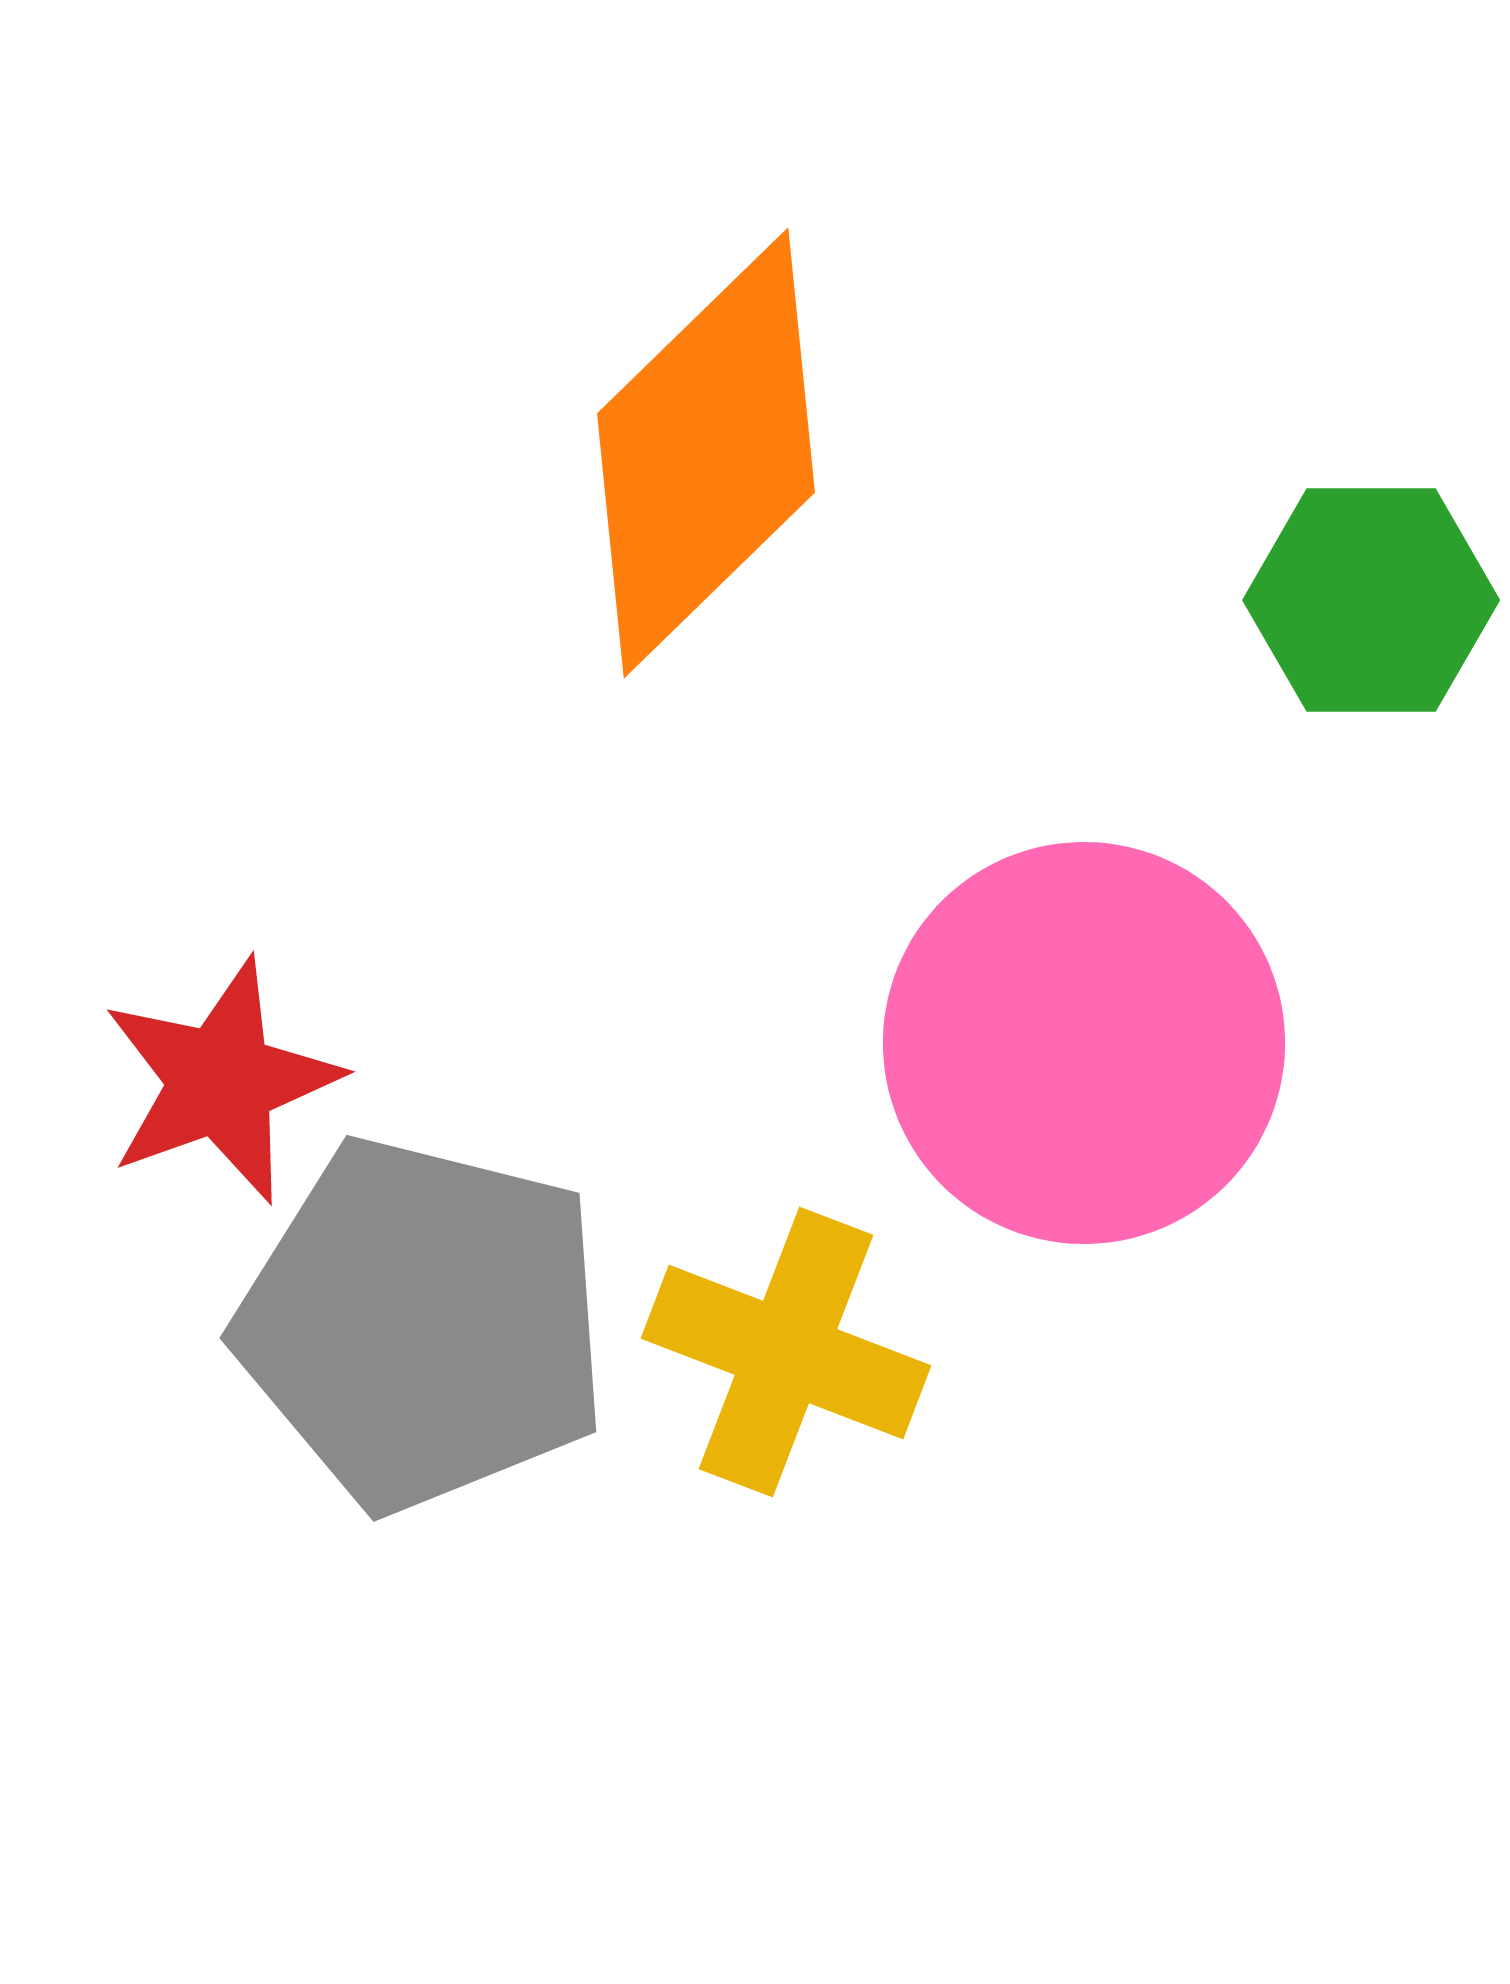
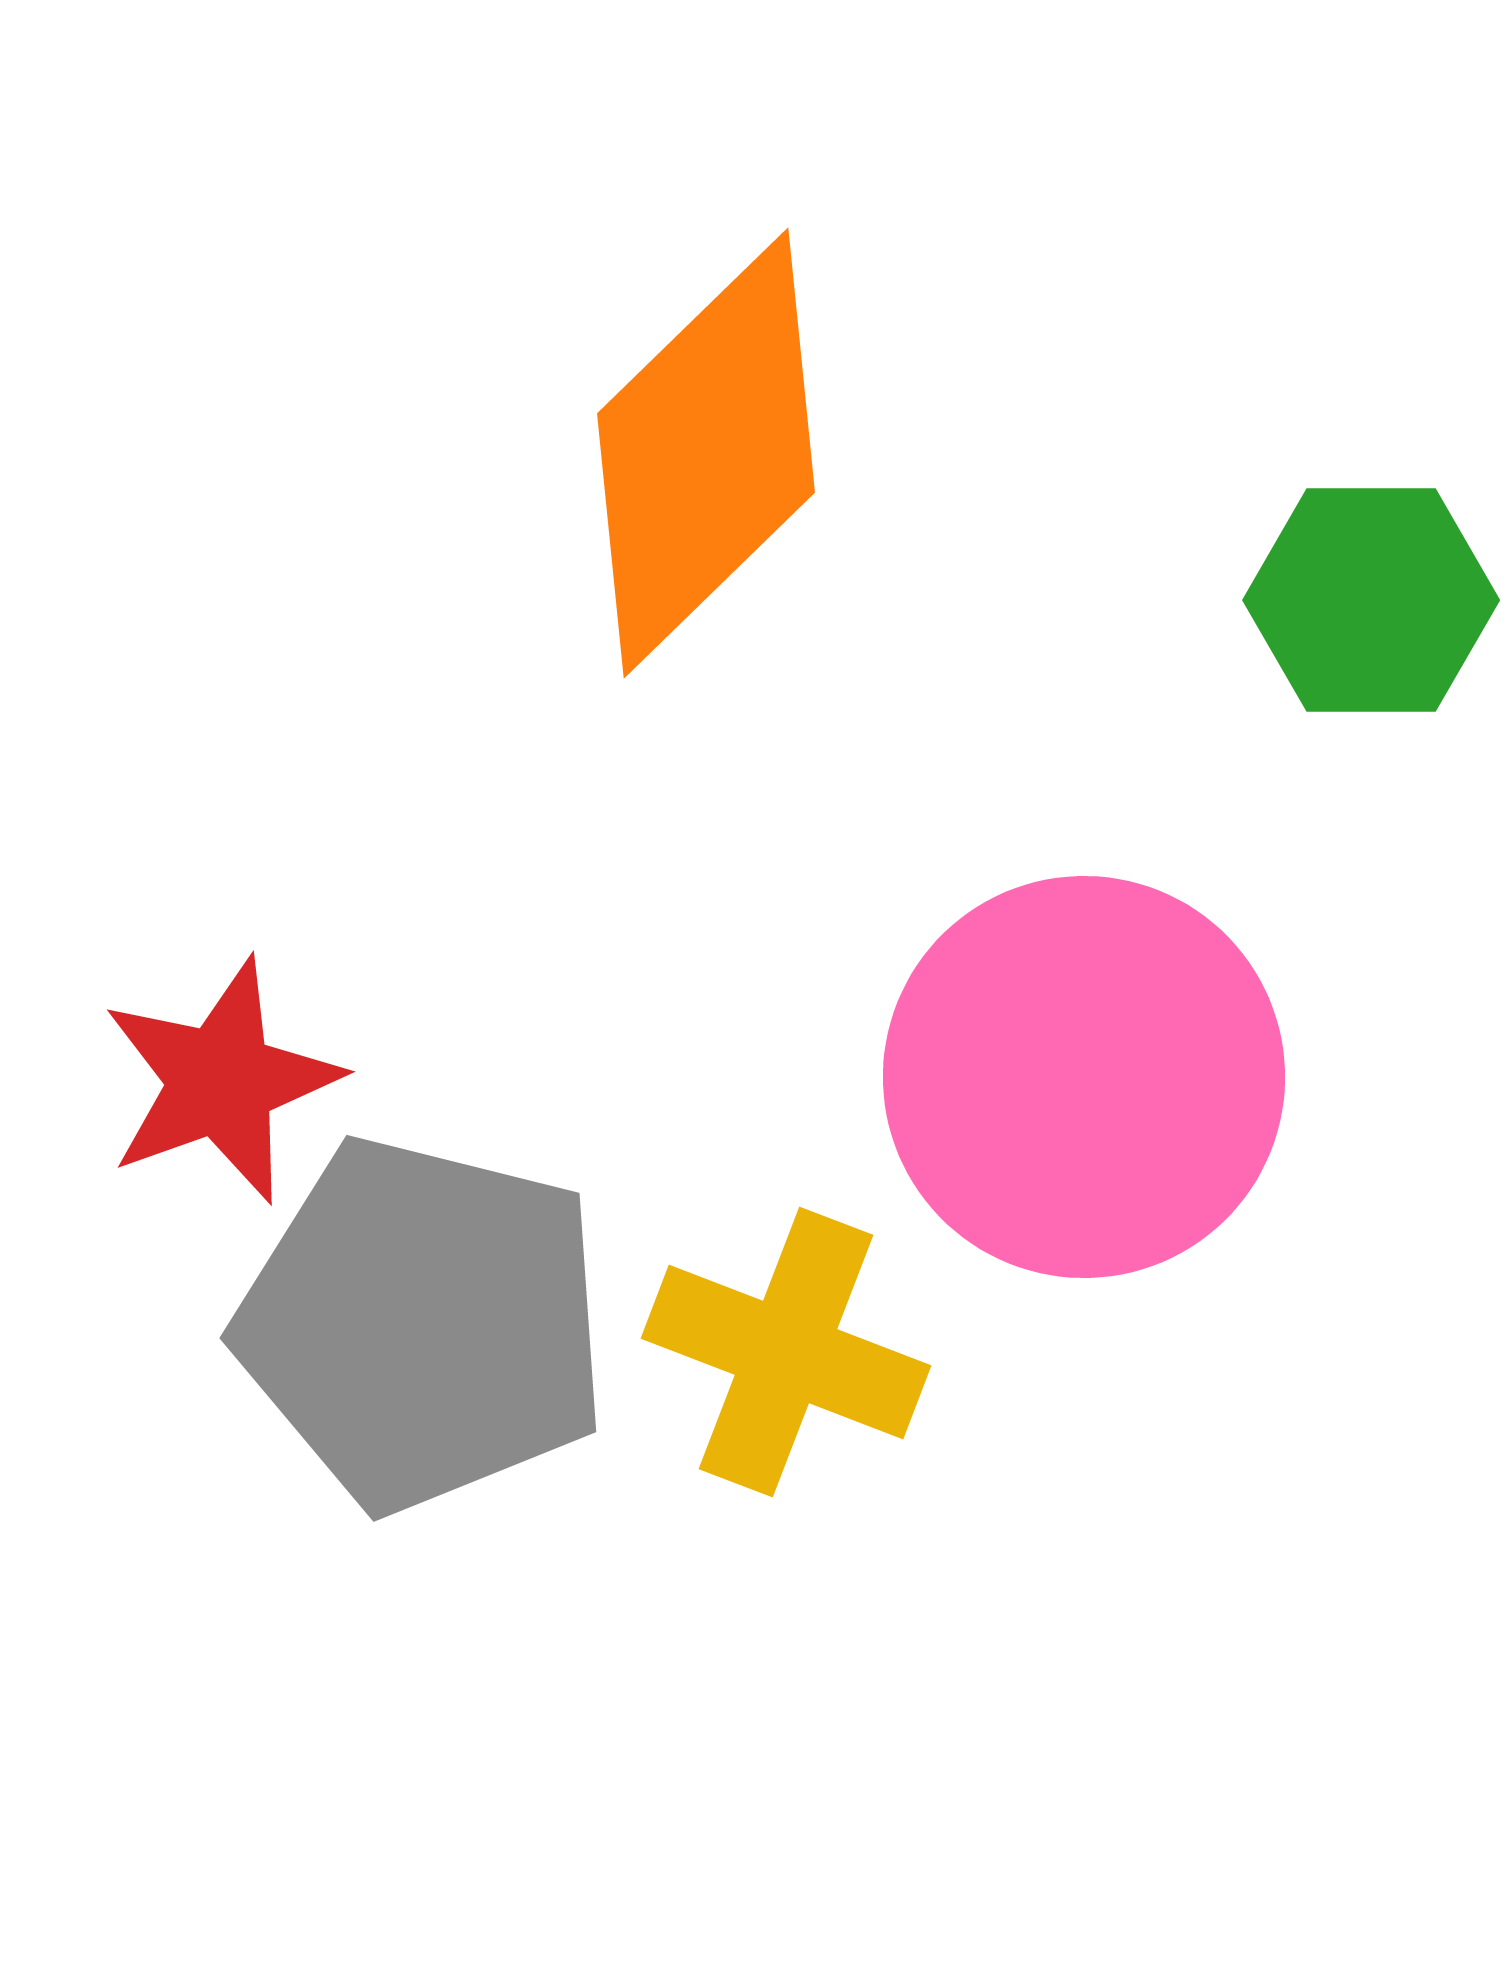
pink circle: moved 34 px down
